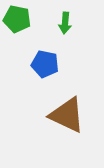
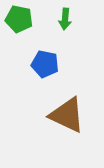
green pentagon: moved 2 px right
green arrow: moved 4 px up
